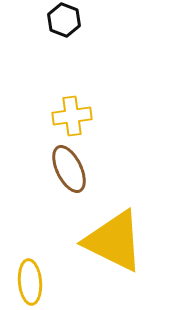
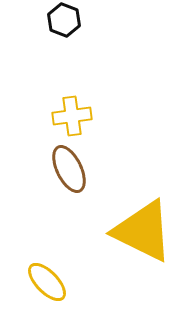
yellow triangle: moved 29 px right, 10 px up
yellow ellipse: moved 17 px right; rotated 39 degrees counterclockwise
